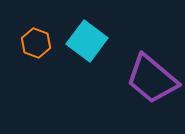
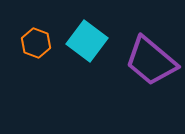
purple trapezoid: moved 1 px left, 18 px up
